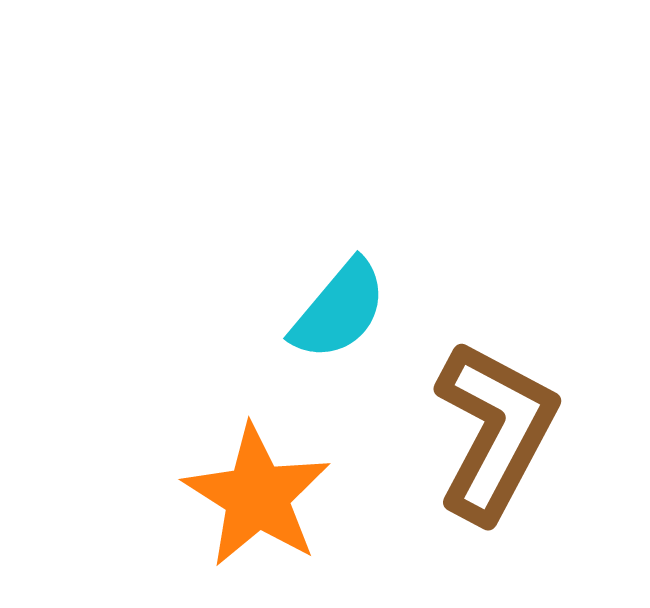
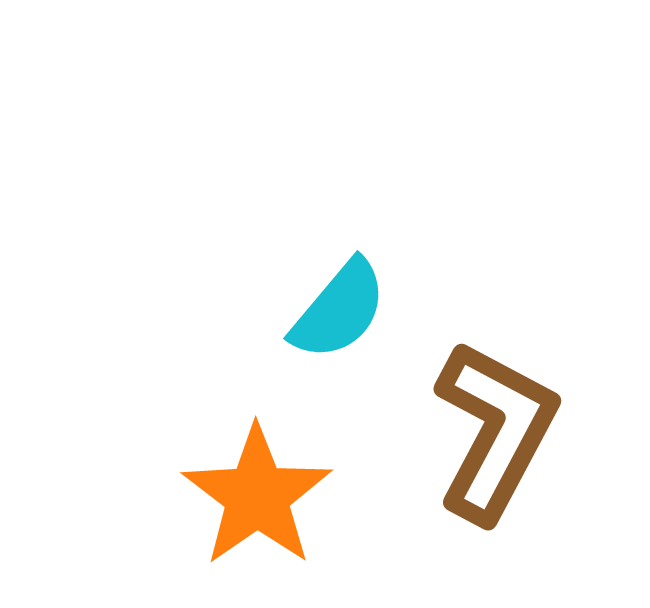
orange star: rotated 5 degrees clockwise
